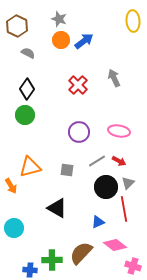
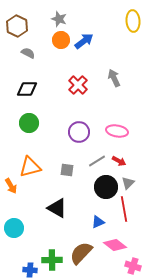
black diamond: rotated 55 degrees clockwise
green circle: moved 4 px right, 8 px down
pink ellipse: moved 2 px left
